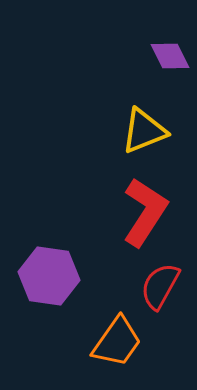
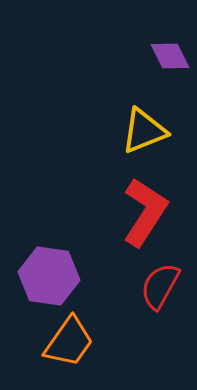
orange trapezoid: moved 48 px left
